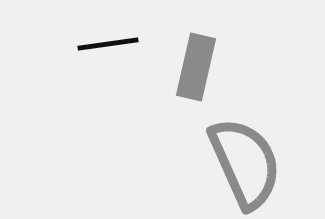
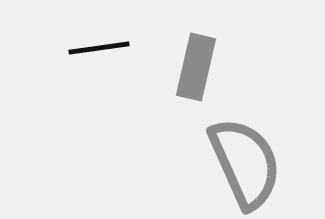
black line: moved 9 px left, 4 px down
